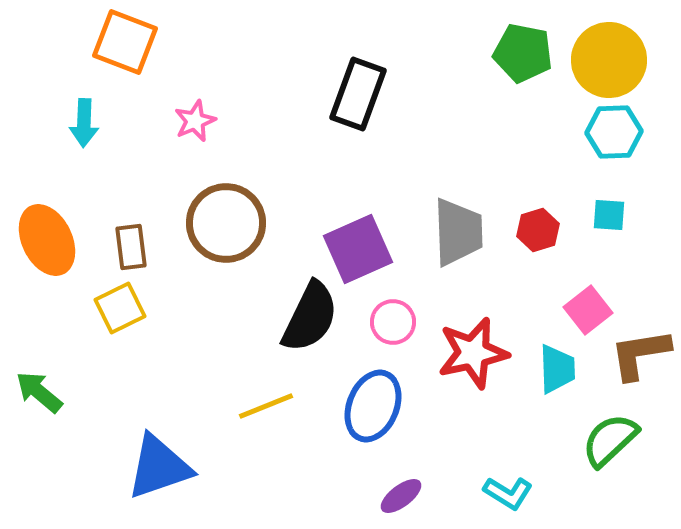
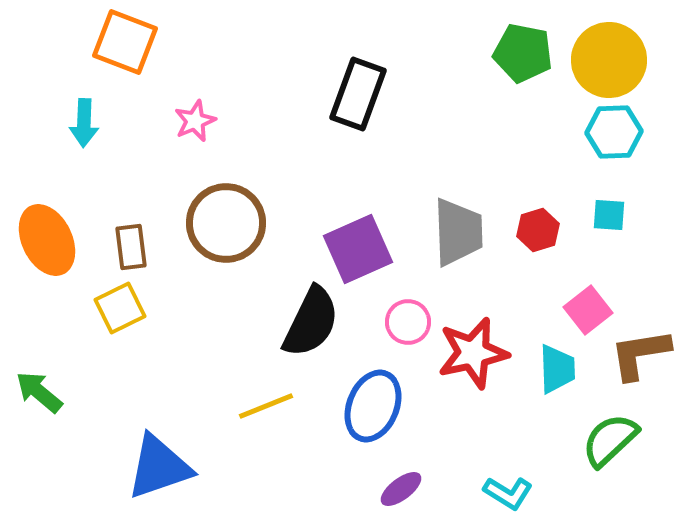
black semicircle: moved 1 px right, 5 px down
pink circle: moved 15 px right
purple ellipse: moved 7 px up
